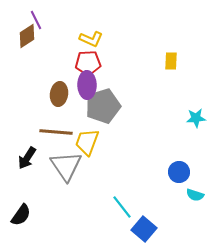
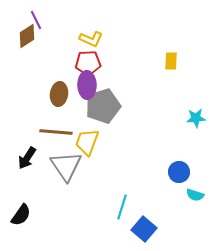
cyan line: rotated 55 degrees clockwise
